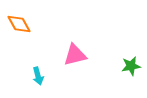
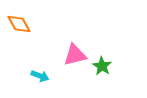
green star: moved 29 px left; rotated 30 degrees counterclockwise
cyan arrow: moved 2 px right; rotated 54 degrees counterclockwise
